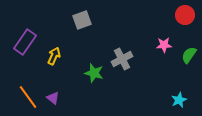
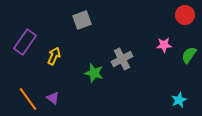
orange line: moved 2 px down
